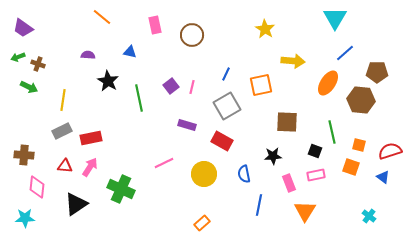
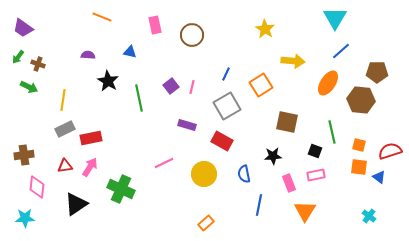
orange line at (102, 17): rotated 18 degrees counterclockwise
blue line at (345, 53): moved 4 px left, 2 px up
green arrow at (18, 57): rotated 32 degrees counterclockwise
orange square at (261, 85): rotated 20 degrees counterclockwise
brown square at (287, 122): rotated 10 degrees clockwise
gray rectangle at (62, 131): moved 3 px right, 2 px up
brown cross at (24, 155): rotated 12 degrees counterclockwise
red triangle at (65, 166): rotated 14 degrees counterclockwise
orange square at (351, 167): moved 8 px right; rotated 12 degrees counterclockwise
blue triangle at (383, 177): moved 4 px left
orange rectangle at (202, 223): moved 4 px right
